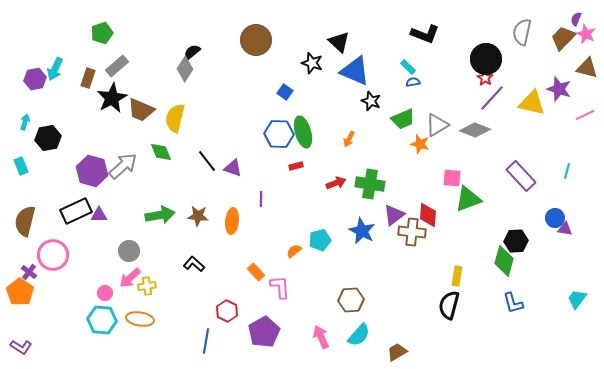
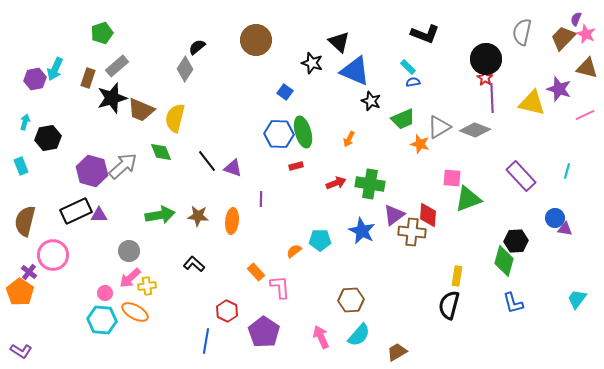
black semicircle at (192, 52): moved 5 px right, 5 px up
black star at (112, 98): rotated 12 degrees clockwise
purple line at (492, 98): rotated 44 degrees counterclockwise
gray triangle at (437, 125): moved 2 px right, 2 px down
cyan pentagon at (320, 240): rotated 15 degrees clockwise
orange ellipse at (140, 319): moved 5 px left, 7 px up; rotated 20 degrees clockwise
purple pentagon at (264, 332): rotated 8 degrees counterclockwise
purple L-shape at (21, 347): moved 4 px down
